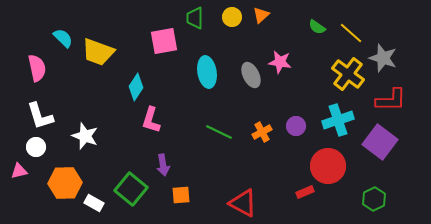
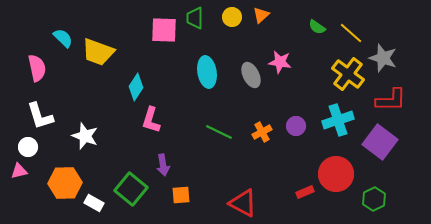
pink square: moved 11 px up; rotated 12 degrees clockwise
white circle: moved 8 px left
red circle: moved 8 px right, 8 px down
